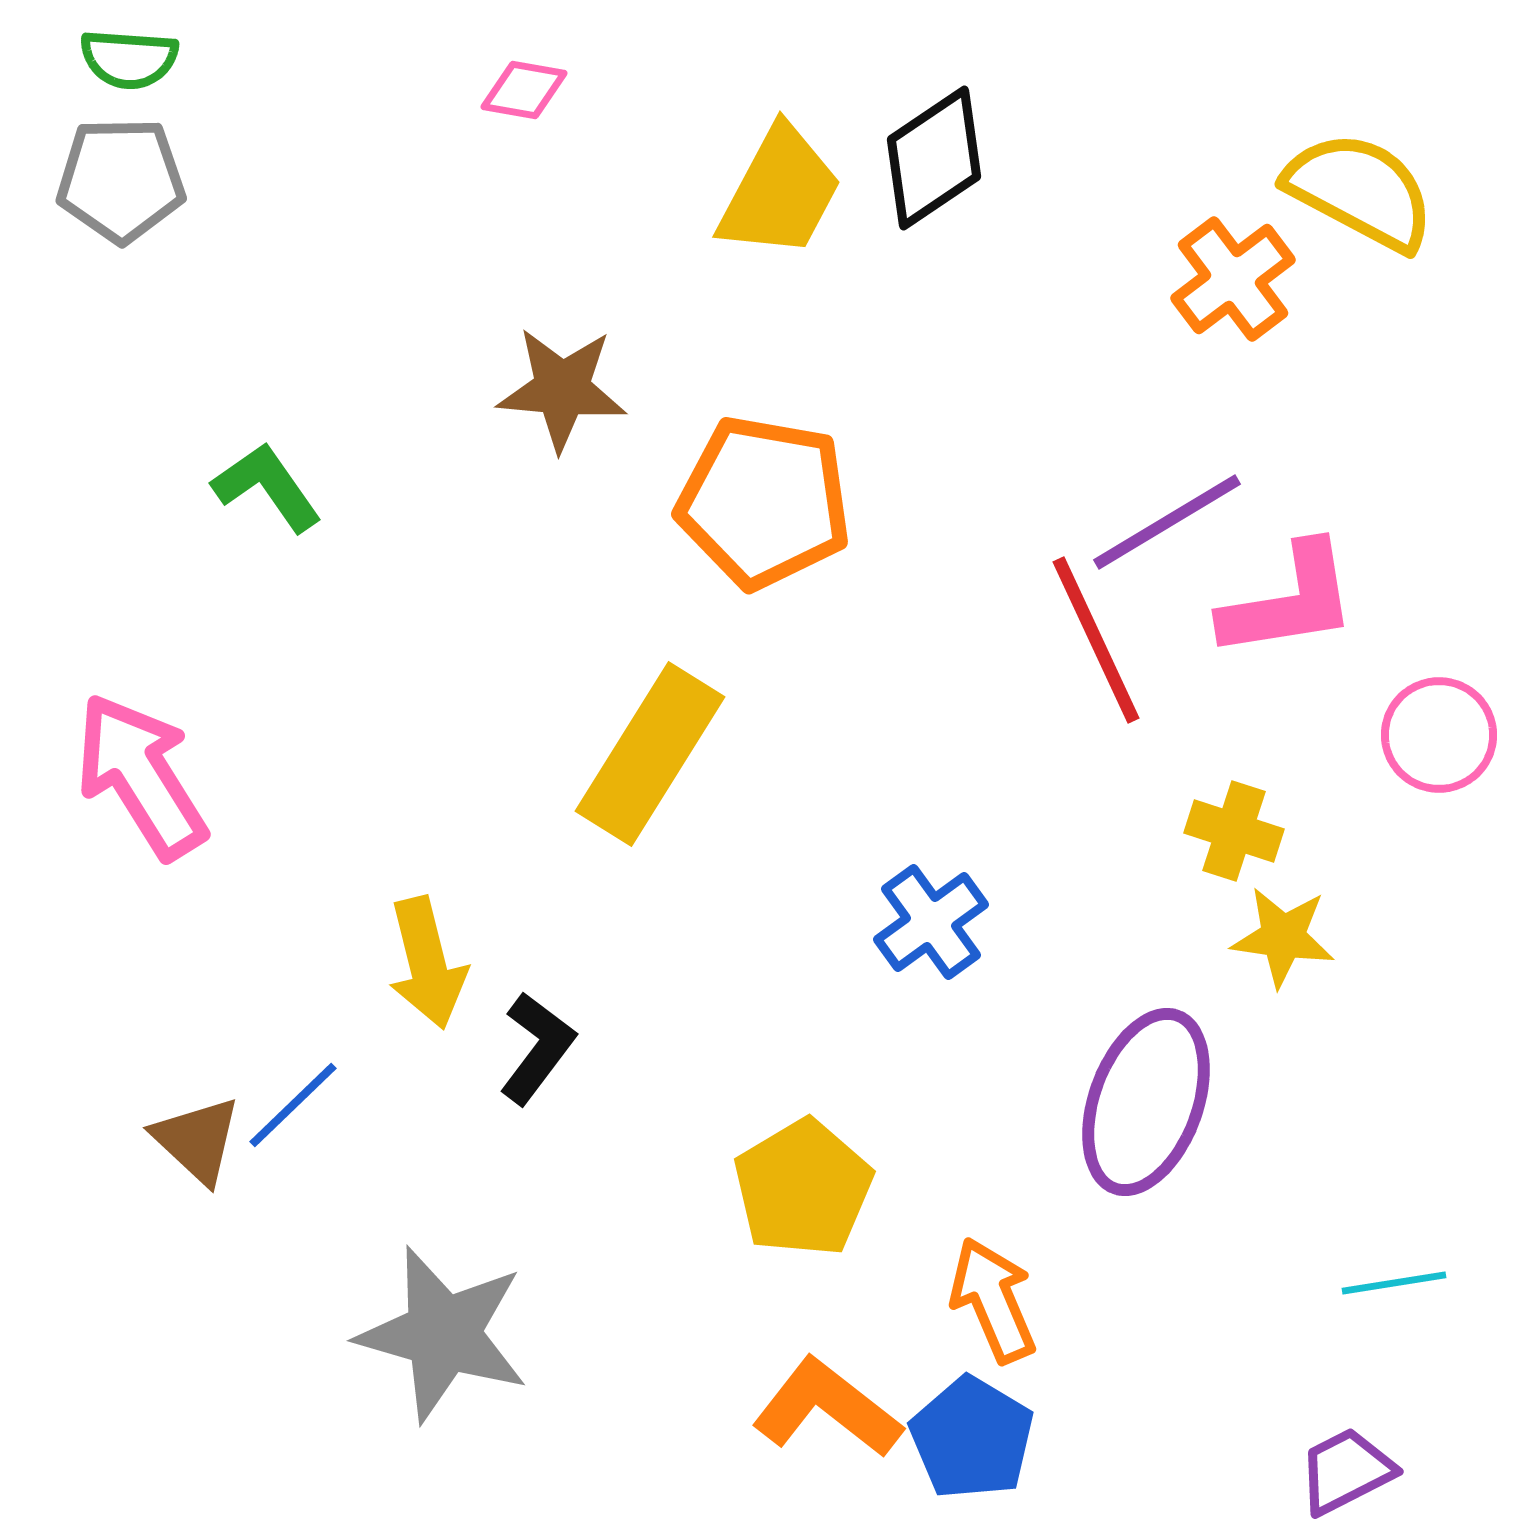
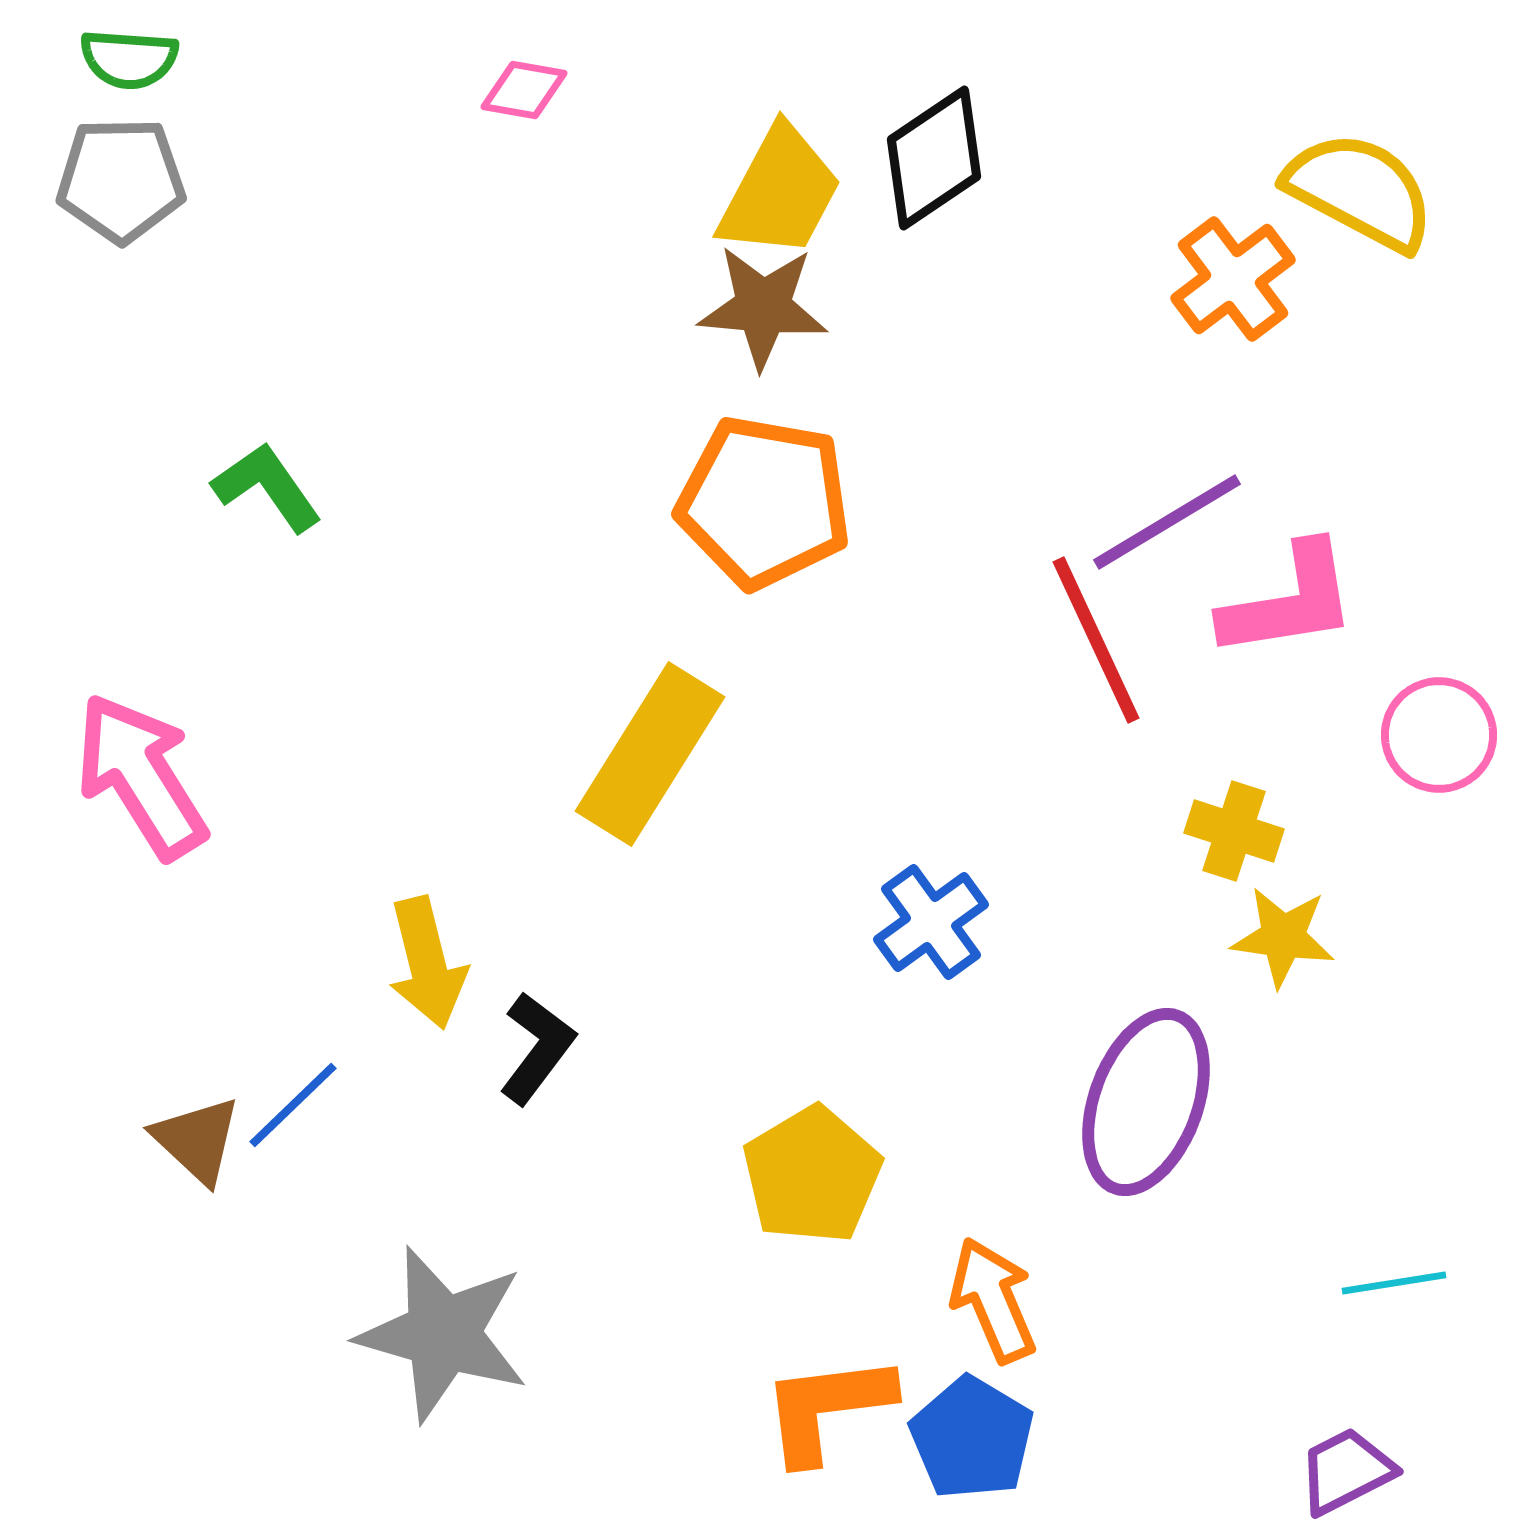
brown star: moved 201 px right, 82 px up
yellow pentagon: moved 9 px right, 13 px up
orange L-shape: rotated 45 degrees counterclockwise
